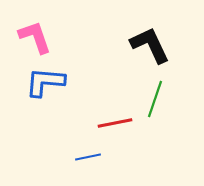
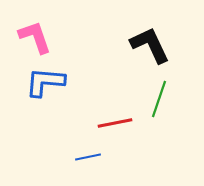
green line: moved 4 px right
